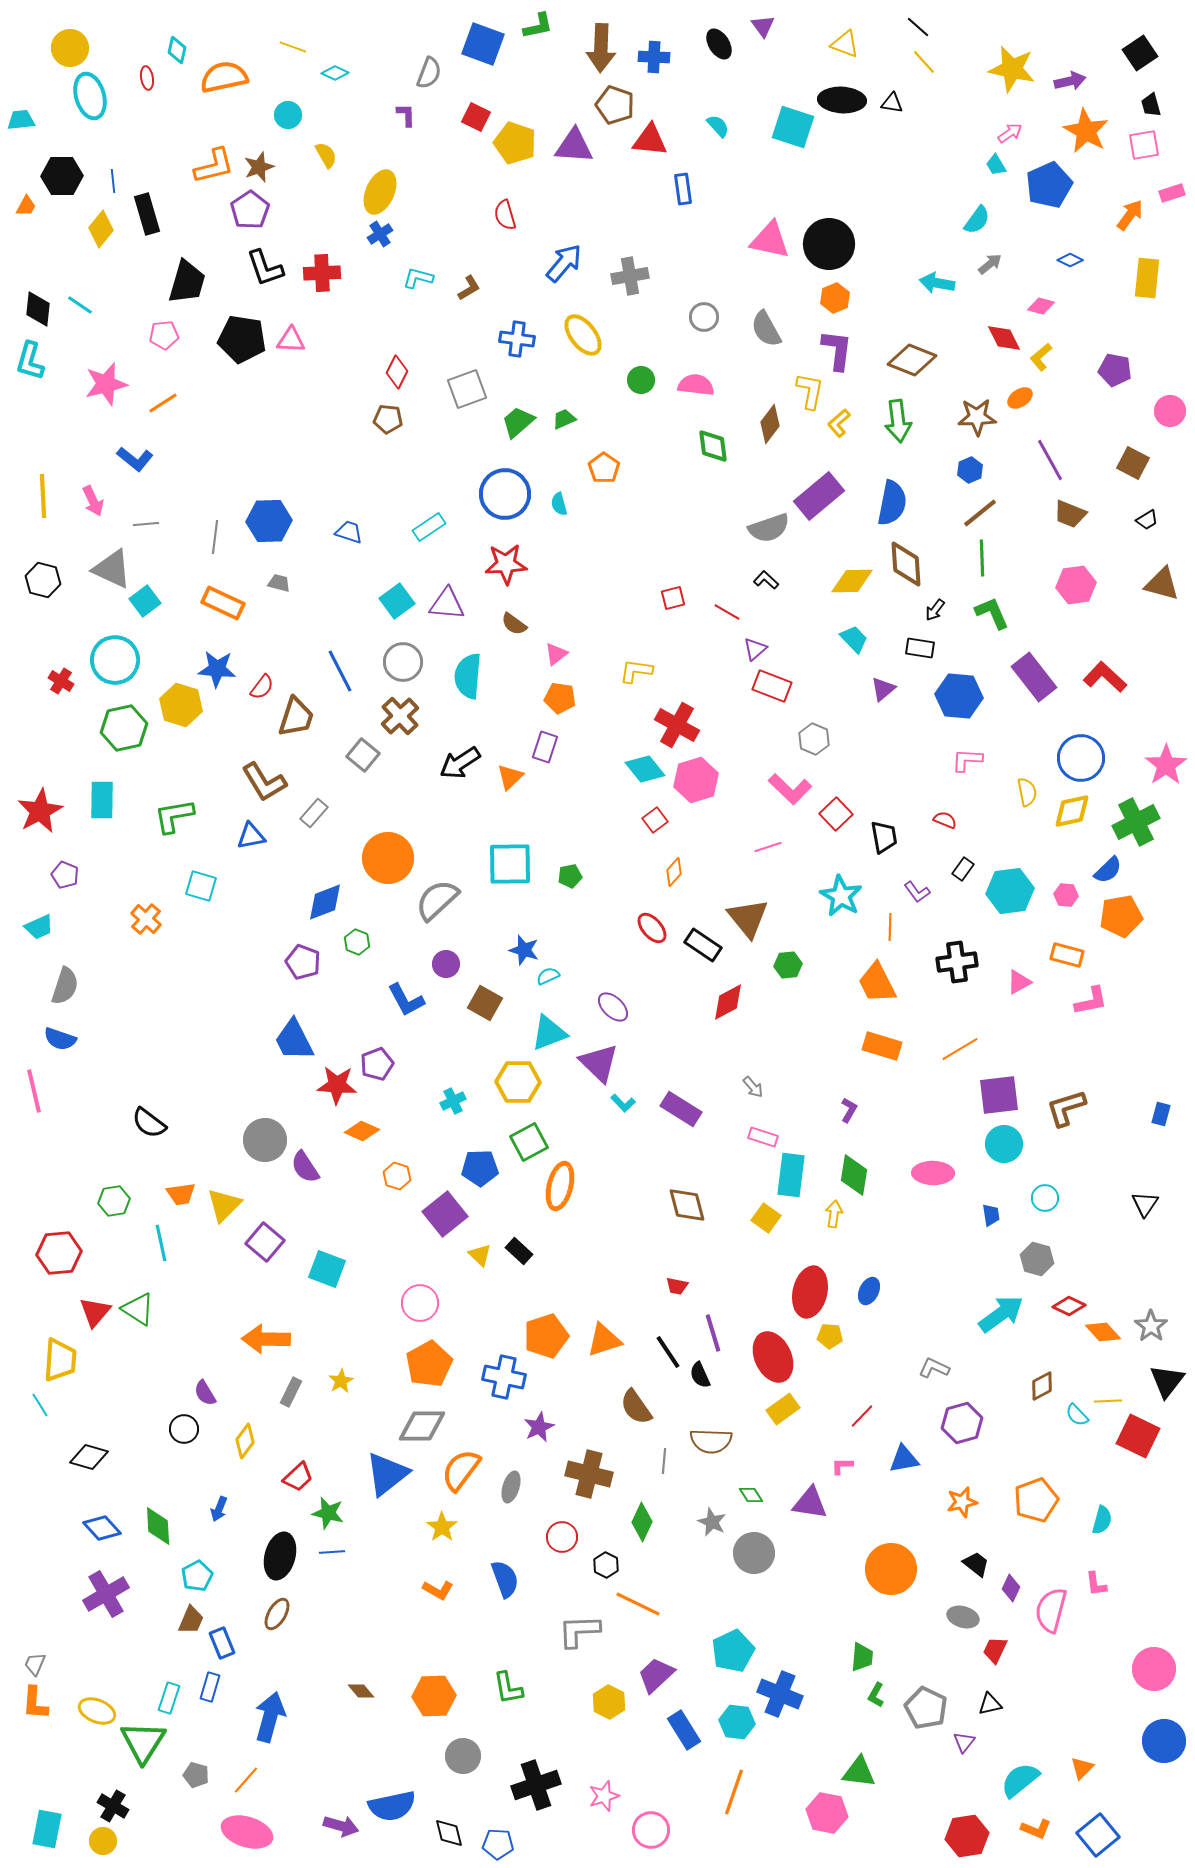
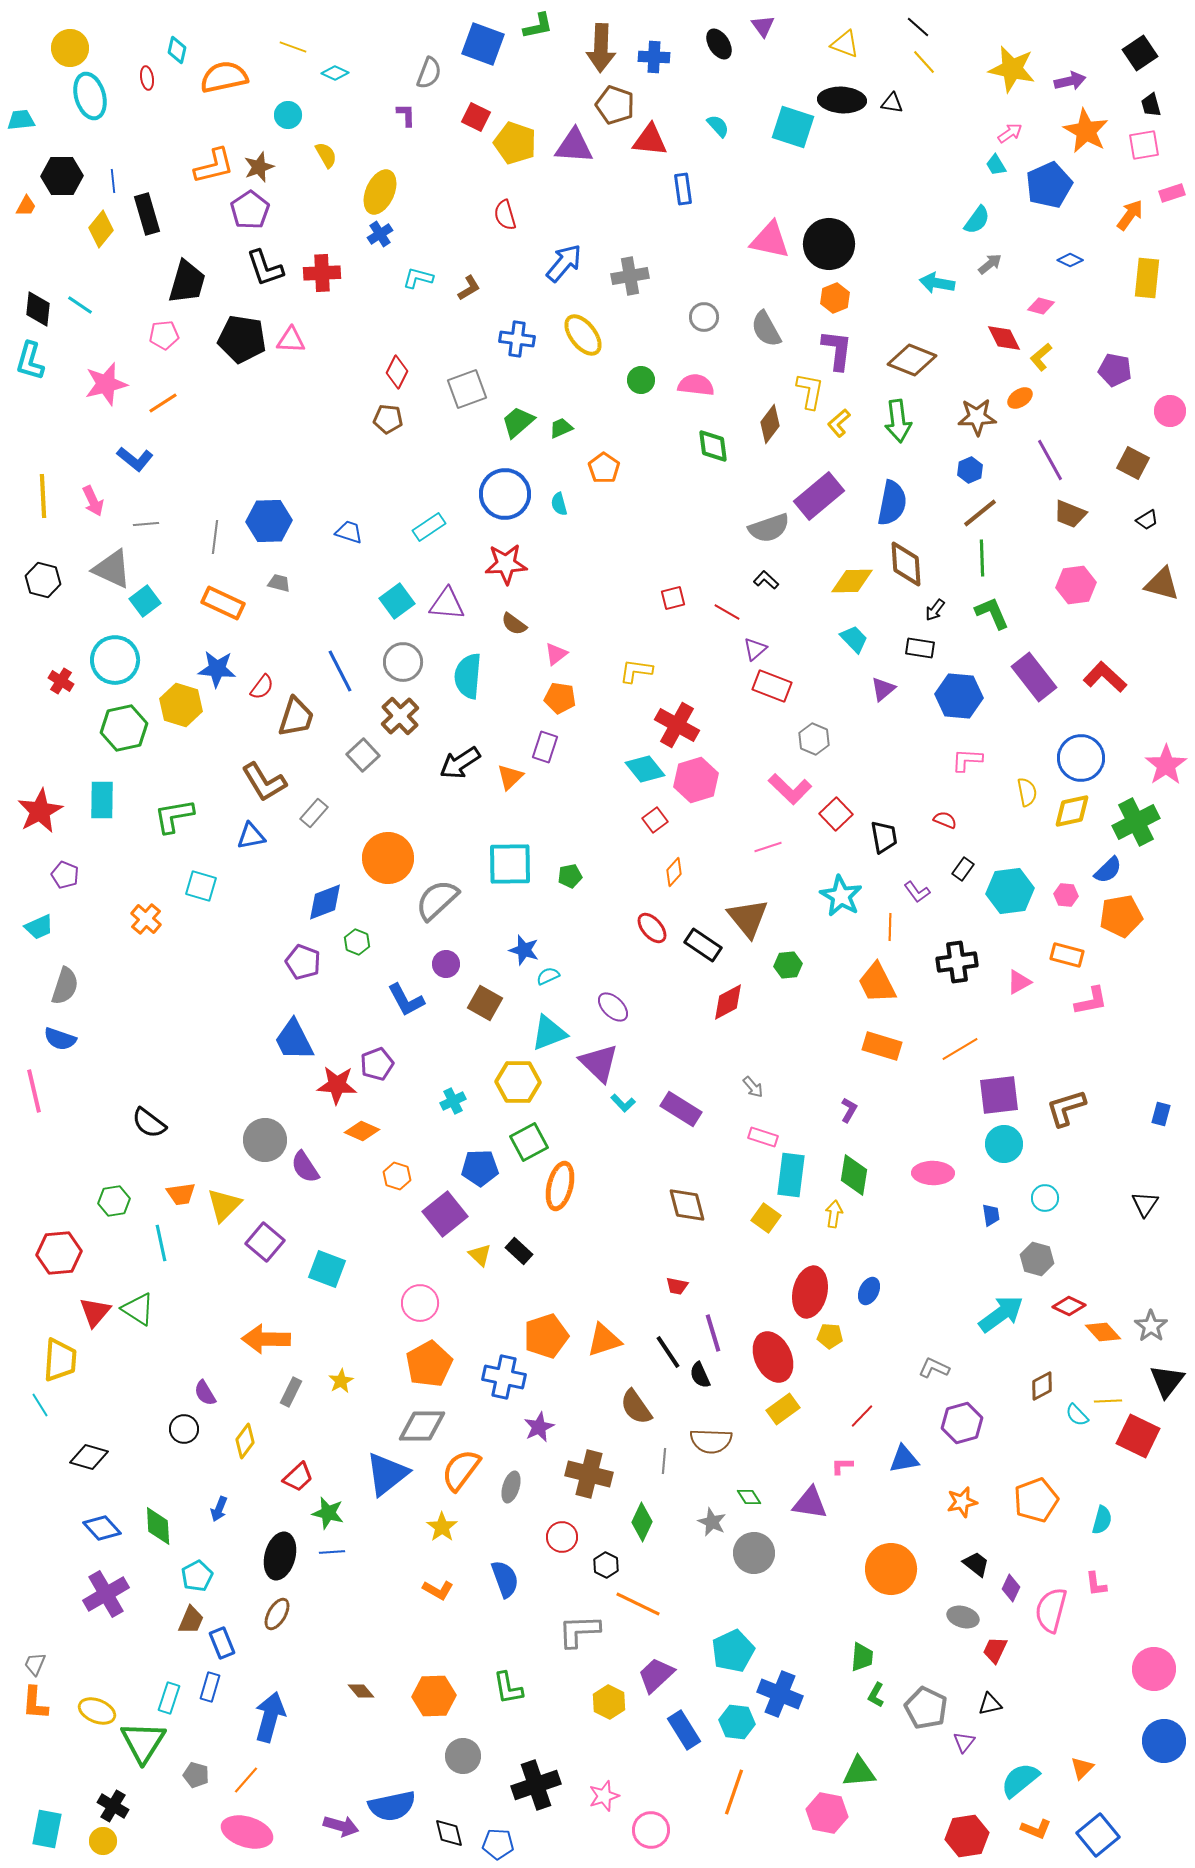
green trapezoid at (564, 419): moved 3 px left, 9 px down
gray square at (363, 755): rotated 8 degrees clockwise
green diamond at (751, 1495): moved 2 px left, 2 px down
green triangle at (859, 1772): rotated 12 degrees counterclockwise
